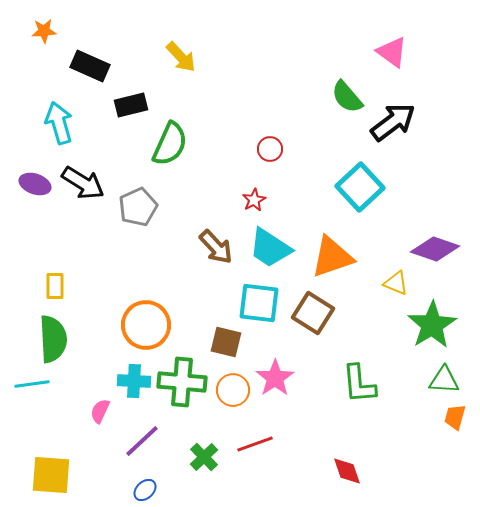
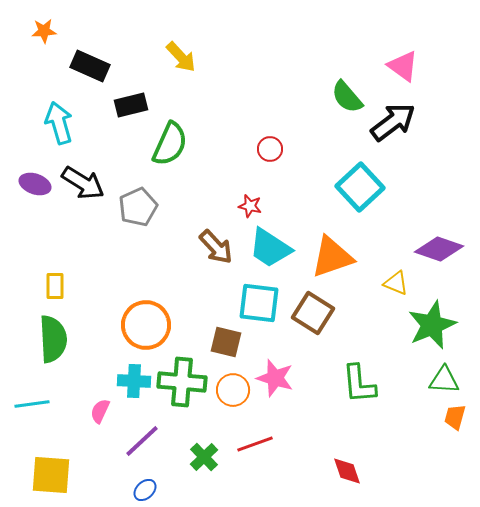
pink triangle at (392, 52): moved 11 px right, 14 px down
red star at (254, 200): moved 4 px left, 6 px down; rotated 30 degrees counterclockwise
purple diamond at (435, 249): moved 4 px right
green star at (432, 325): rotated 9 degrees clockwise
pink star at (275, 378): rotated 21 degrees counterclockwise
cyan line at (32, 384): moved 20 px down
